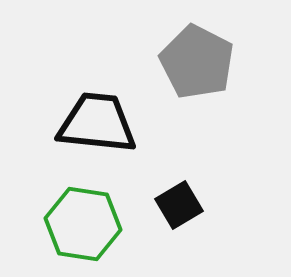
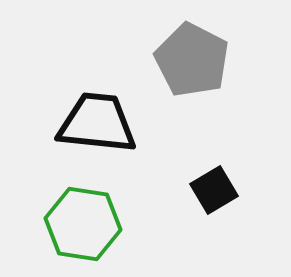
gray pentagon: moved 5 px left, 2 px up
black square: moved 35 px right, 15 px up
